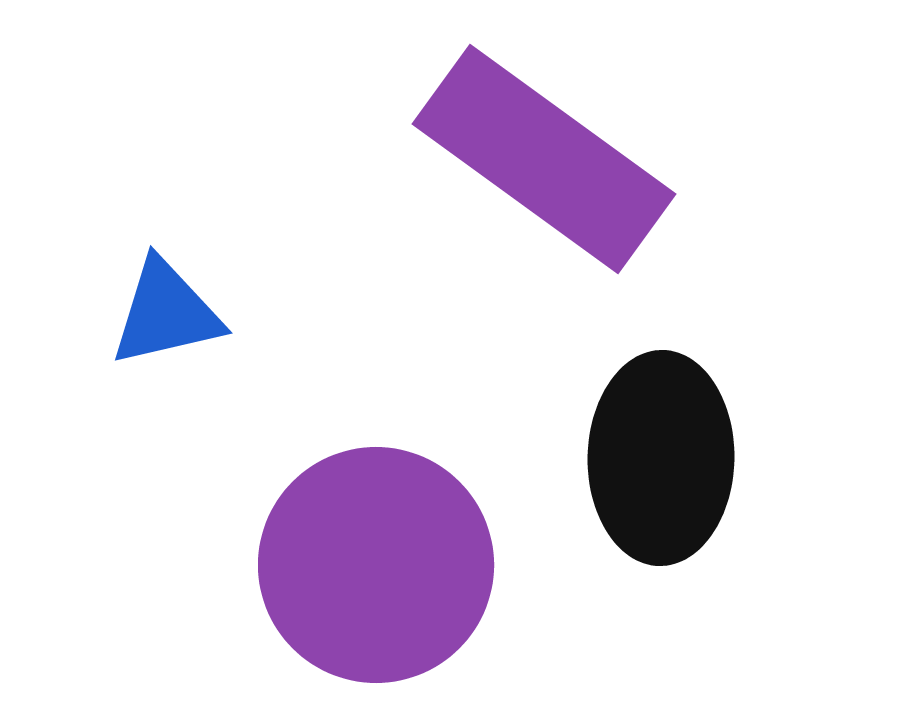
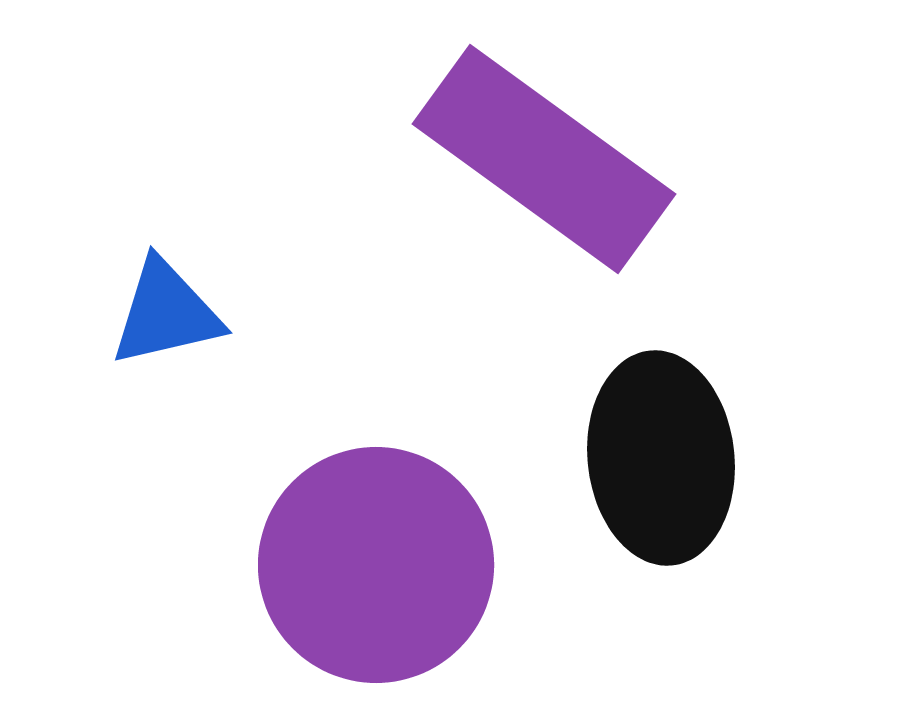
black ellipse: rotated 7 degrees counterclockwise
